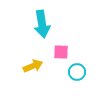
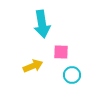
cyan circle: moved 5 px left, 3 px down
